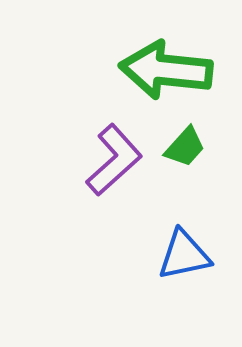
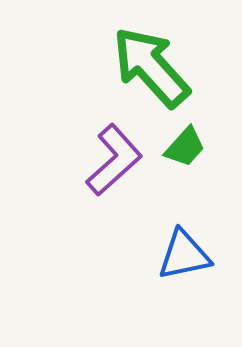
green arrow: moved 15 px left, 3 px up; rotated 42 degrees clockwise
